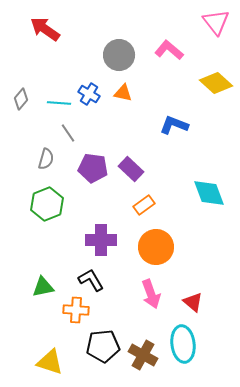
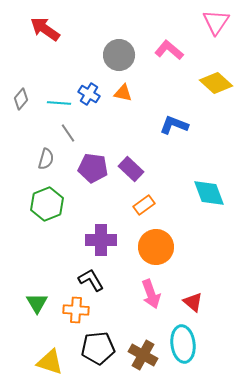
pink triangle: rotated 12 degrees clockwise
green triangle: moved 6 px left, 16 px down; rotated 50 degrees counterclockwise
black pentagon: moved 5 px left, 2 px down
